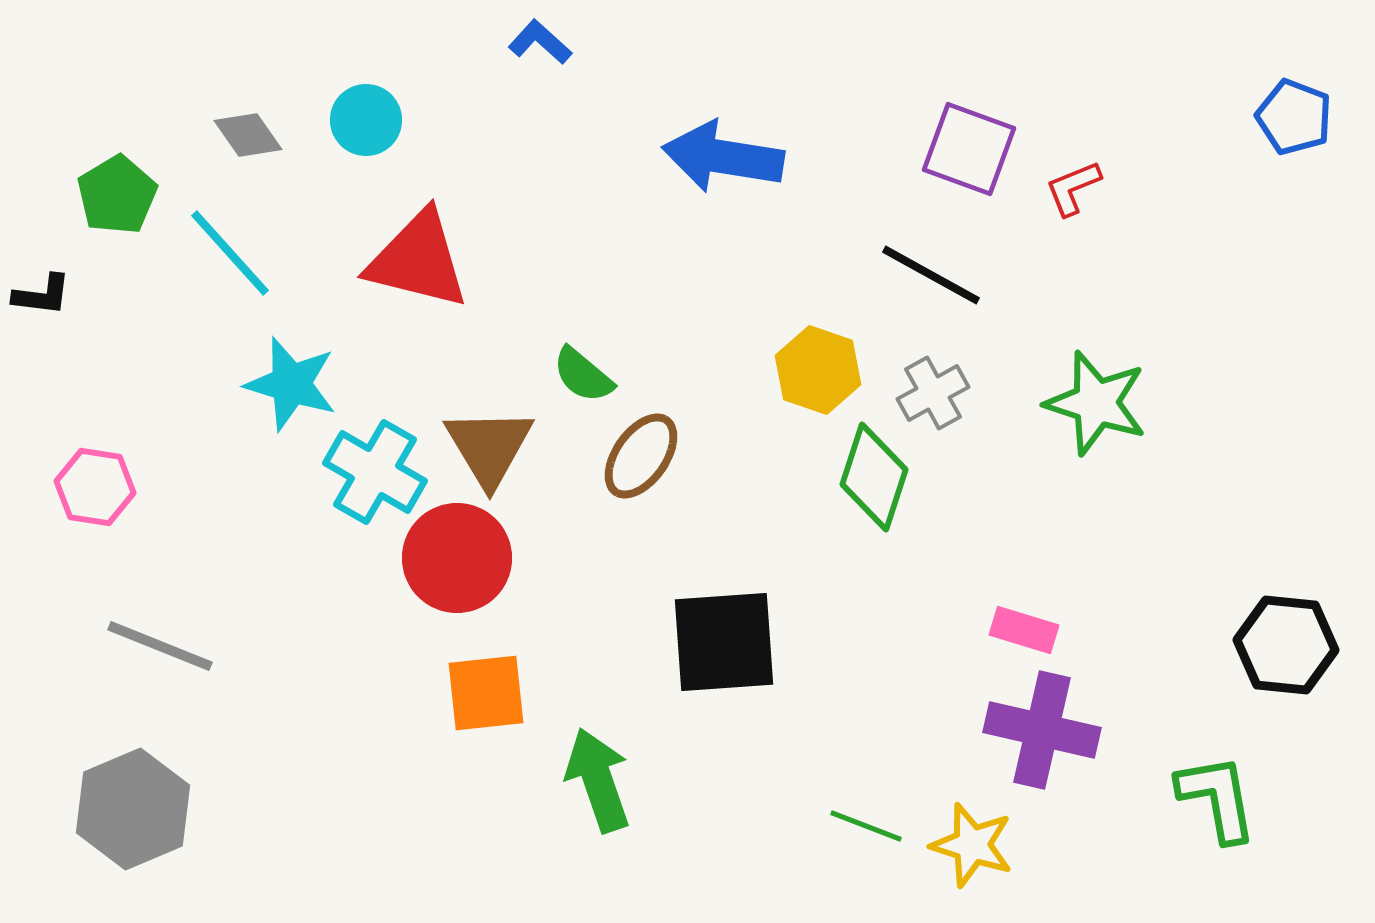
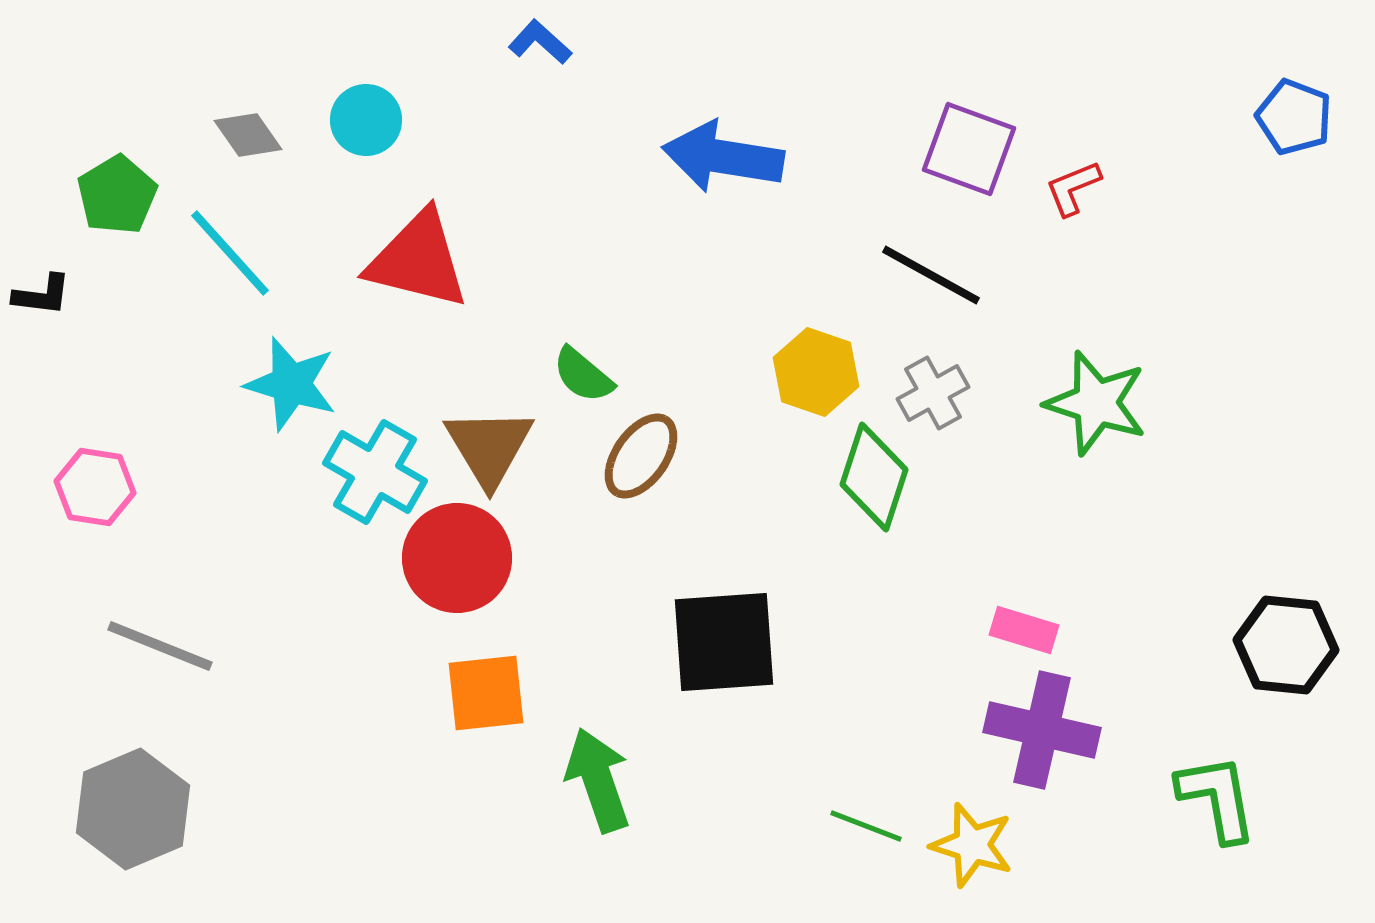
yellow hexagon: moved 2 px left, 2 px down
